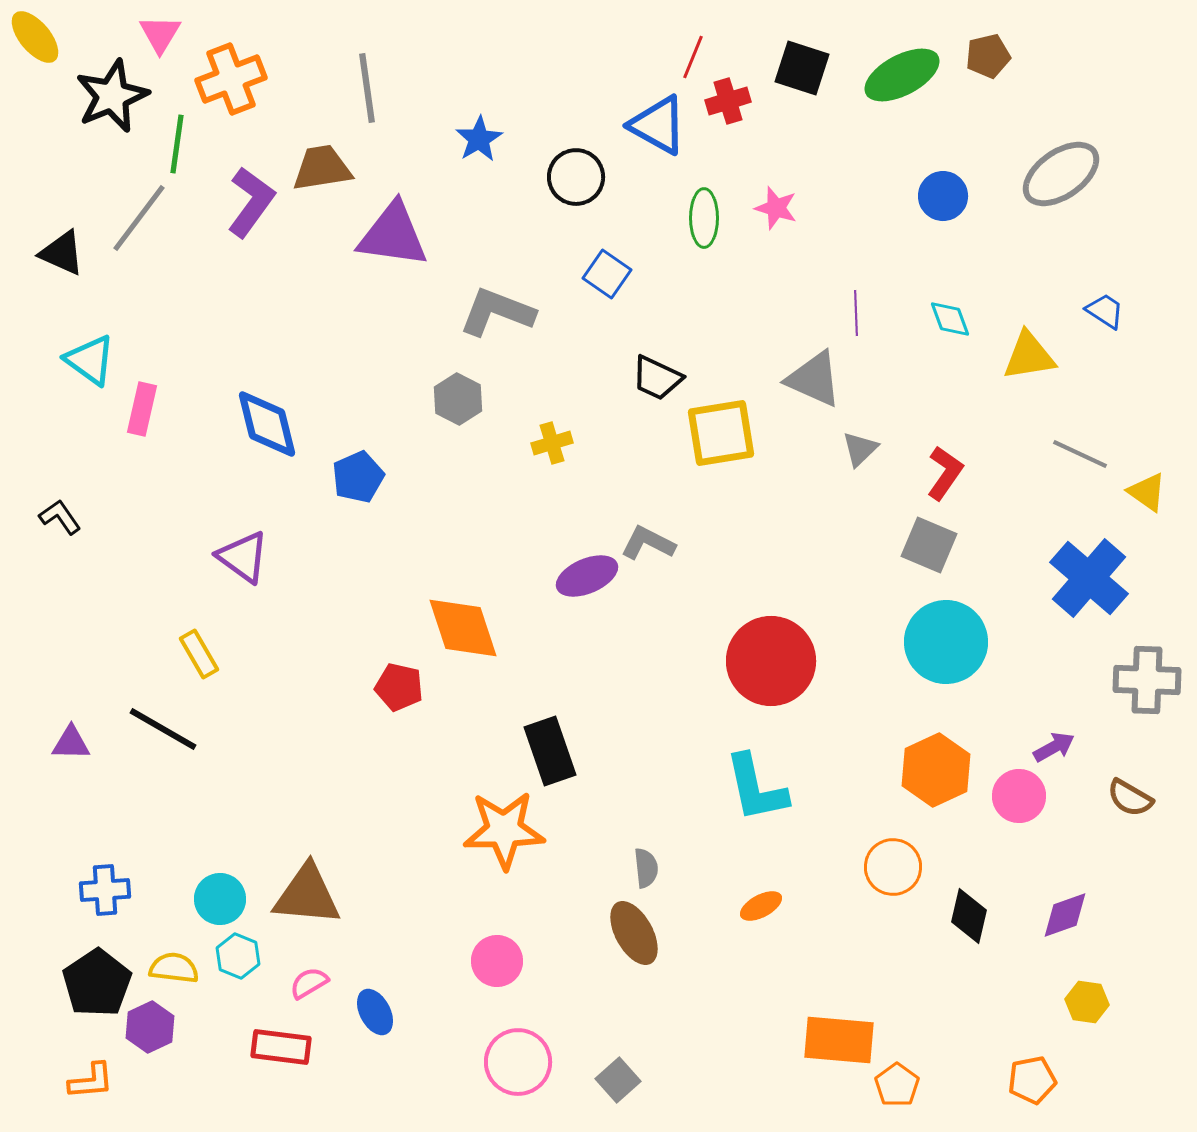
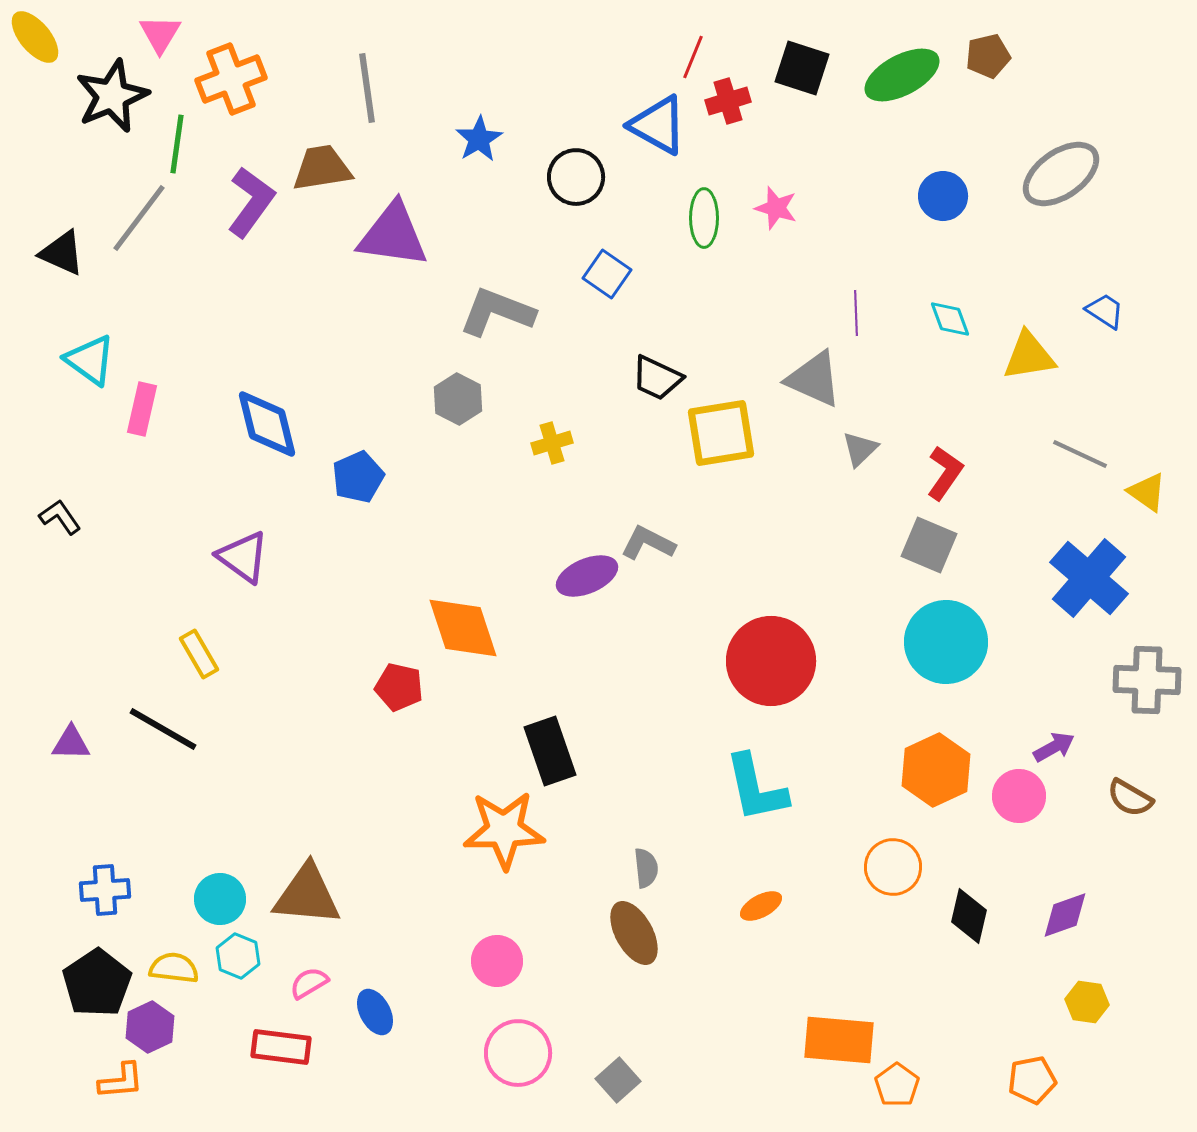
pink circle at (518, 1062): moved 9 px up
orange L-shape at (91, 1081): moved 30 px right
